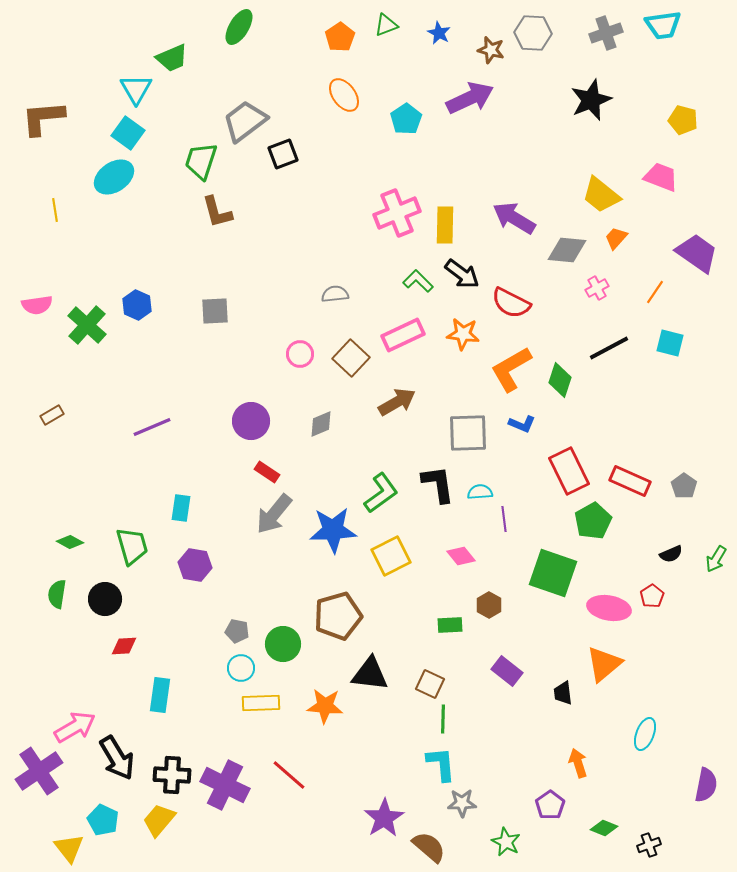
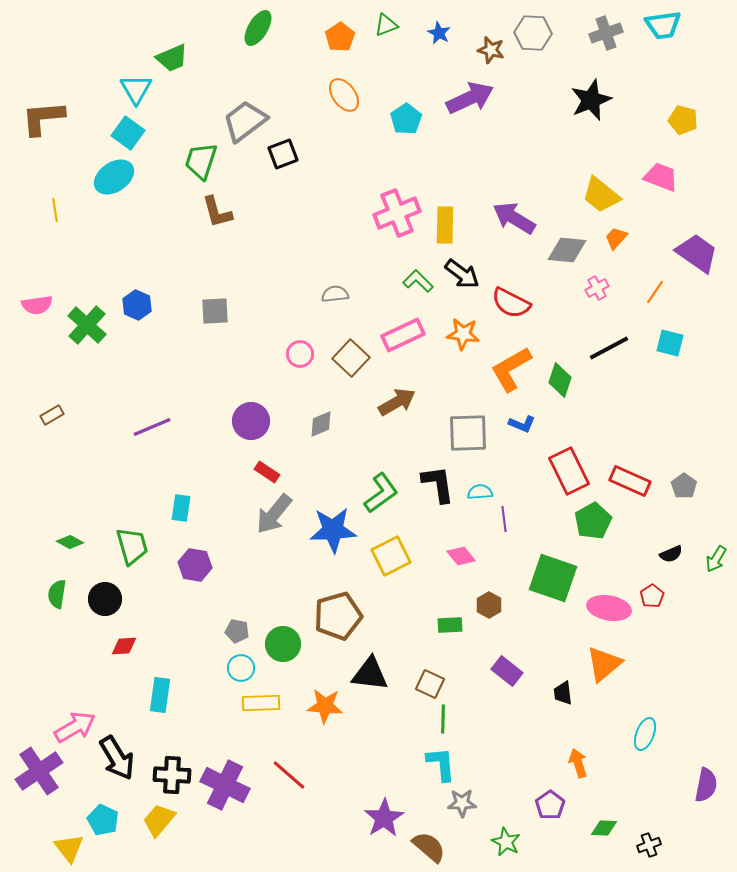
green ellipse at (239, 27): moved 19 px right, 1 px down
green square at (553, 573): moved 5 px down
green diamond at (604, 828): rotated 20 degrees counterclockwise
